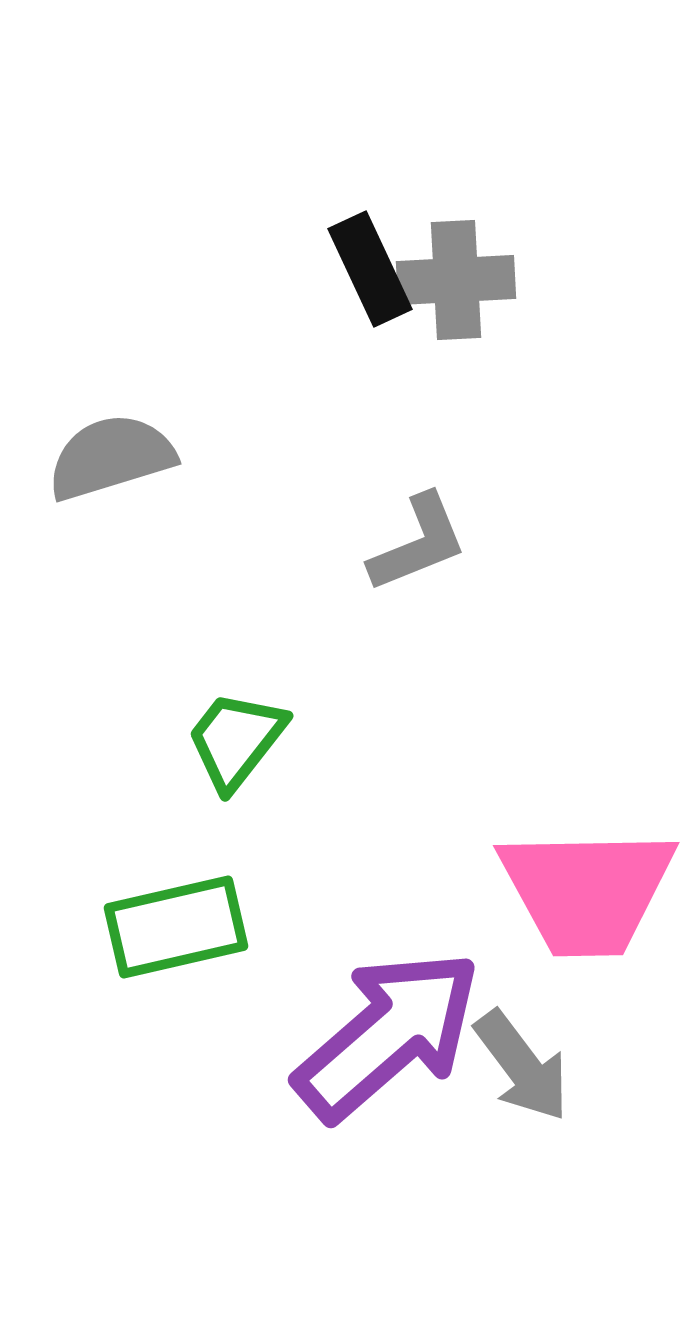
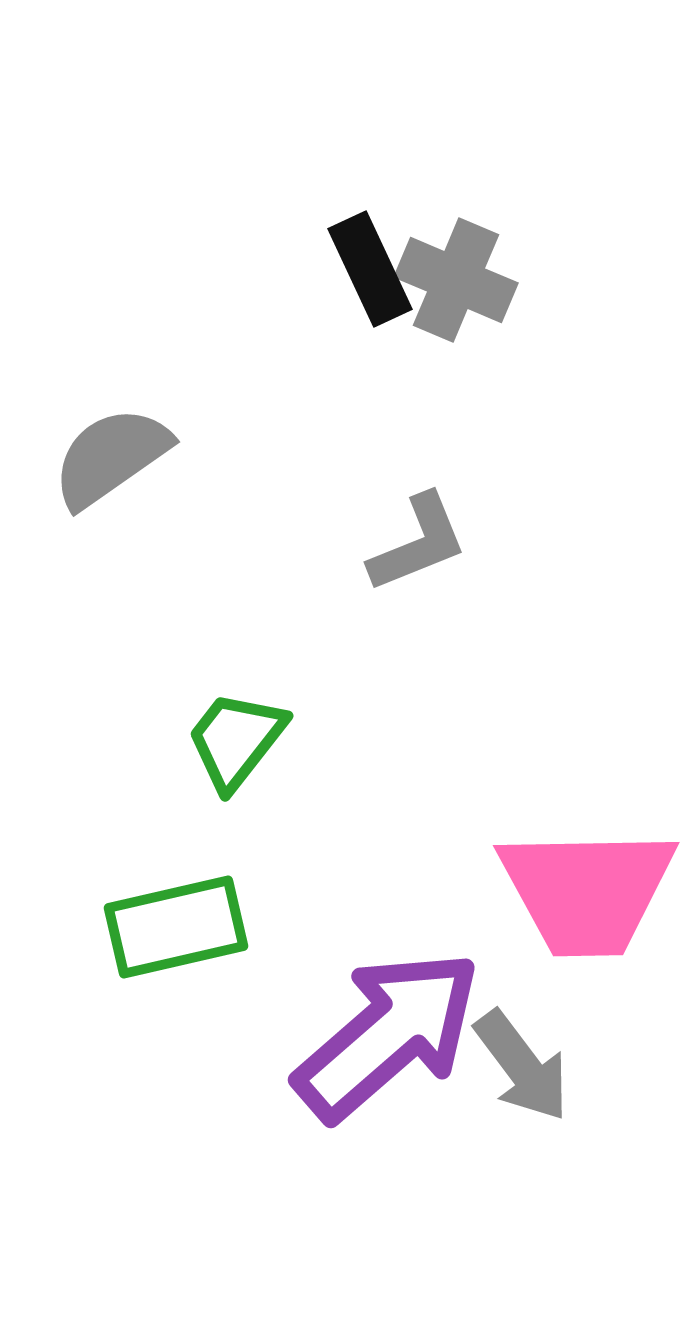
gray cross: rotated 26 degrees clockwise
gray semicircle: rotated 18 degrees counterclockwise
